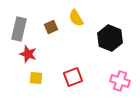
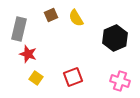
brown square: moved 12 px up
black hexagon: moved 5 px right; rotated 15 degrees clockwise
yellow square: rotated 32 degrees clockwise
